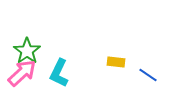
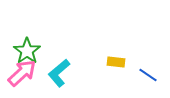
cyan L-shape: rotated 24 degrees clockwise
